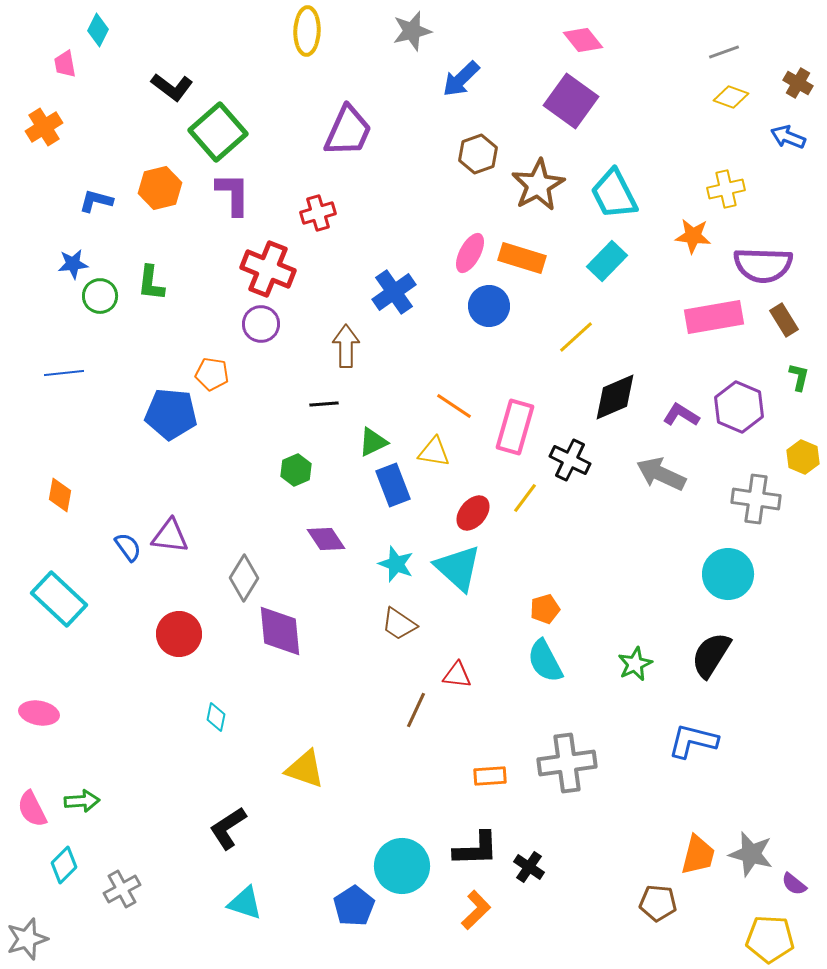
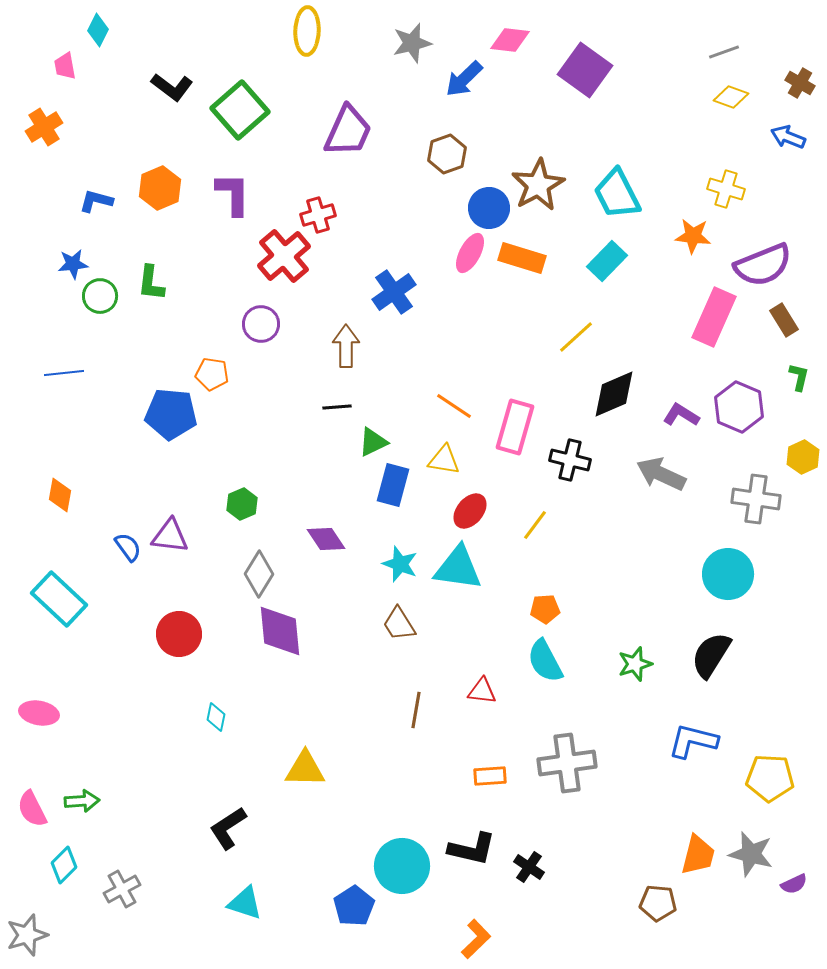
gray star at (412, 31): moved 12 px down
pink diamond at (583, 40): moved 73 px left; rotated 45 degrees counterclockwise
pink trapezoid at (65, 64): moved 2 px down
blue arrow at (461, 79): moved 3 px right
brown cross at (798, 83): moved 2 px right
purple square at (571, 101): moved 14 px right, 31 px up
green square at (218, 132): moved 22 px right, 22 px up
brown hexagon at (478, 154): moved 31 px left
orange hexagon at (160, 188): rotated 9 degrees counterclockwise
yellow cross at (726, 189): rotated 30 degrees clockwise
cyan trapezoid at (614, 194): moved 3 px right
red cross at (318, 213): moved 2 px down
purple semicircle at (763, 265): rotated 24 degrees counterclockwise
red cross at (268, 269): moved 16 px right, 13 px up; rotated 28 degrees clockwise
blue circle at (489, 306): moved 98 px up
pink rectangle at (714, 317): rotated 56 degrees counterclockwise
black diamond at (615, 397): moved 1 px left, 3 px up
black line at (324, 404): moved 13 px right, 3 px down
yellow triangle at (434, 452): moved 10 px right, 8 px down
yellow hexagon at (803, 457): rotated 12 degrees clockwise
black cross at (570, 460): rotated 12 degrees counterclockwise
green hexagon at (296, 470): moved 54 px left, 34 px down
blue rectangle at (393, 485): rotated 36 degrees clockwise
yellow line at (525, 498): moved 10 px right, 27 px down
red ellipse at (473, 513): moved 3 px left, 2 px up
cyan star at (396, 564): moved 4 px right
cyan triangle at (458, 568): rotated 34 degrees counterclockwise
gray diamond at (244, 578): moved 15 px right, 4 px up
orange pentagon at (545, 609): rotated 12 degrees clockwise
brown trapezoid at (399, 624): rotated 24 degrees clockwise
green star at (635, 664): rotated 8 degrees clockwise
red triangle at (457, 675): moved 25 px right, 16 px down
brown line at (416, 710): rotated 15 degrees counterclockwise
yellow triangle at (305, 769): rotated 18 degrees counterclockwise
black L-shape at (476, 849): moved 4 px left; rotated 15 degrees clockwise
purple semicircle at (794, 884): rotated 64 degrees counterclockwise
orange L-shape at (476, 910): moved 29 px down
gray star at (27, 939): moved 4 px up
yellow pentagon at (770, 939): moved 161 px up
